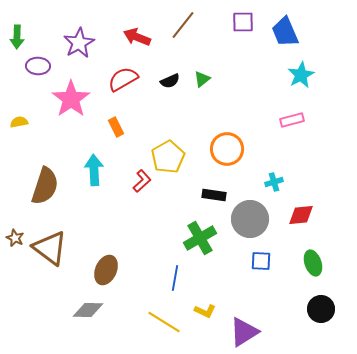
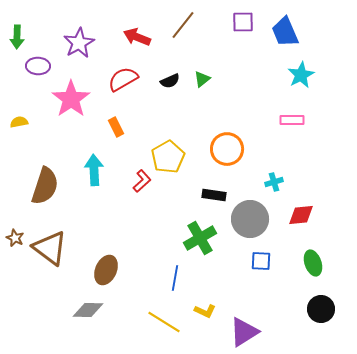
pink rectangle: rotated 15 degrees clockwise
